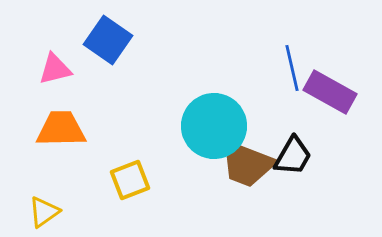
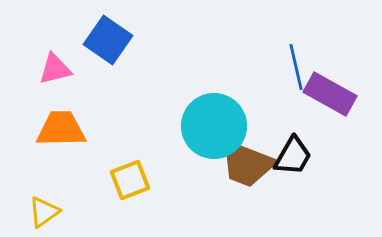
blue line: moved 4 px right, 1 px up
purple rectangle: moved 2 px down
